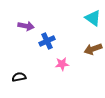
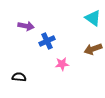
black semicircle: rotated 16 degrees clockwise
